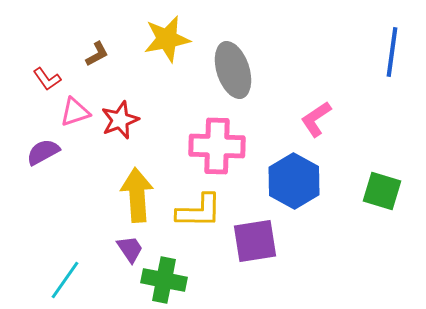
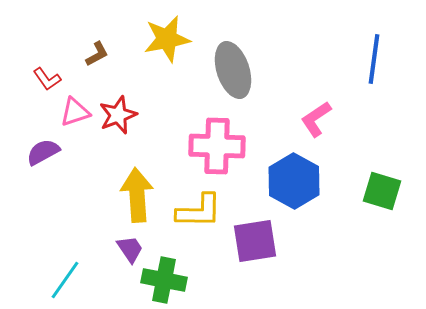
blue line: moved 18 px left, 7 px down
red star: moved 2 px left, 5 px up
